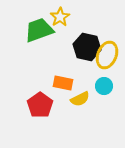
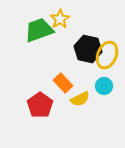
yellow star: moved 2 px down
black hexagon: moved 1 px right, 2 px down
orange rectangle: rotated 36 degrees clockwise
